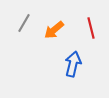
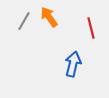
gray line: moved 2 px up
orange arrow: moved 5 px left, 13 px up; rotated 95 degrees clockwise
